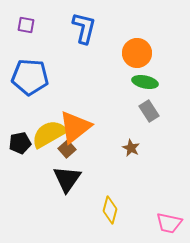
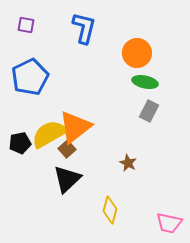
blue pentagon: rotated 30 degrees counterclockwise
gray rectangle: rotated 60 degrees clockwise
brown star: moved 3 px left, 15 px down
black triangle: rotated 12 degrees clockwise
